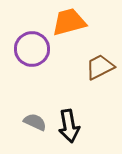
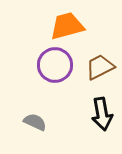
orange trapezoid: moved 2 px left, 4 px down
purple circle: moved 23 px right, 16 px down
black arrow: moved 33 px right, 12 px up
